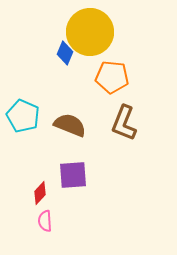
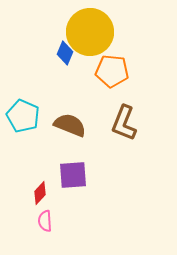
orange pentagon: moved 6 px up
